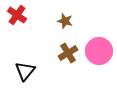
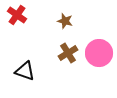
pink circle: moved 2 px down
black triangle: rotated 50 degrees counterclockwise
